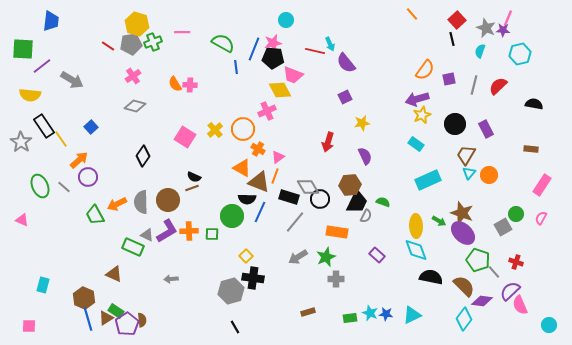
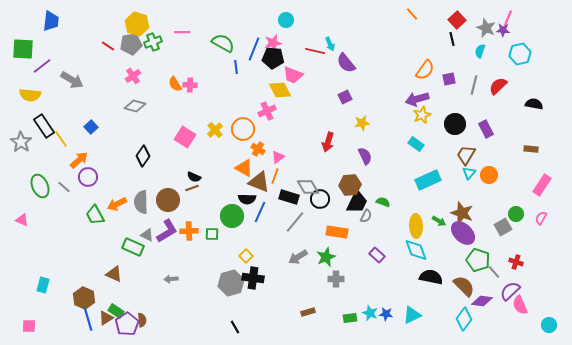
orange triangle at (242, 168): moved 2 px right
gray hexagon at (231, 291): moved 8 px up
